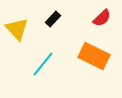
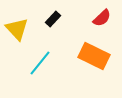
cyan line: moved 3 px left, 1 px up
